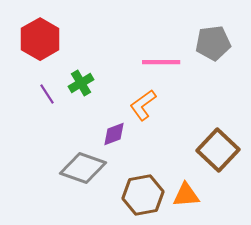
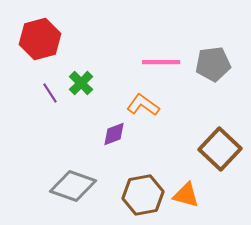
red hexagon: rotated 15 degrees clockwise
gray pentagon: moved 21 px down
green cross: rotated 15 degrees counterclockwise
purple line: moved 3 px right, 1 px up
orange L-shape: rotated 72 degrees clockwise
brown square: moved 2 px right, 1 px up
gray diamond: moved 10 px left, 18 px down
orange triangle: rotated 20 degrees clockwise
